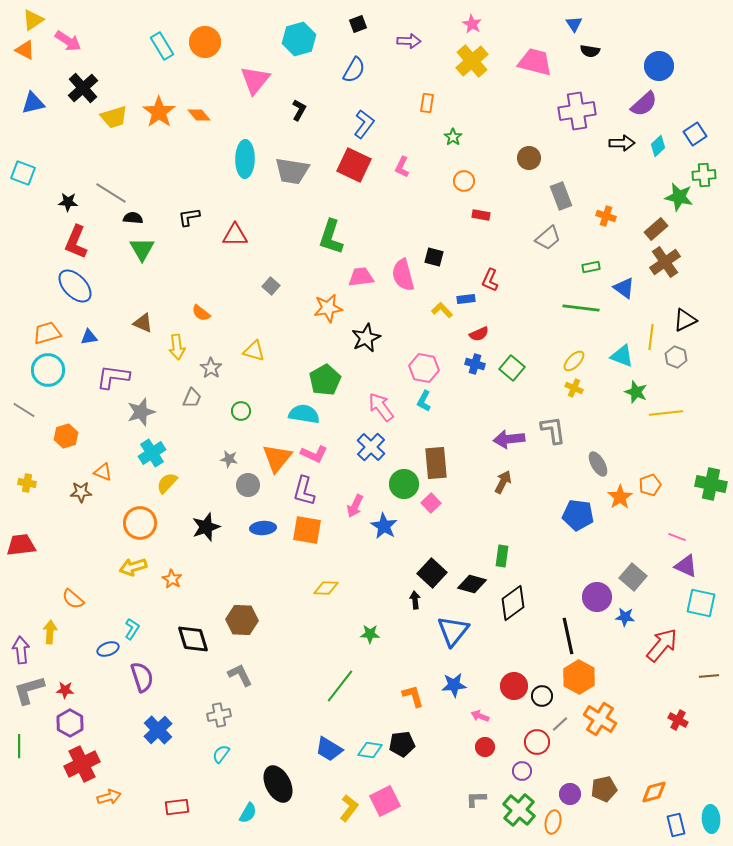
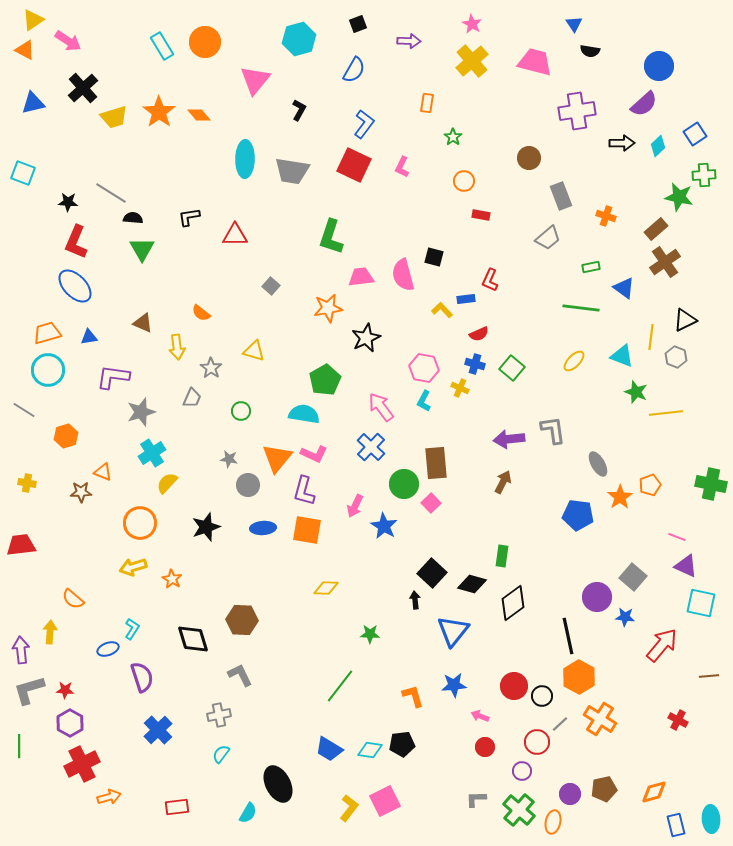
yellow cross at (574, 388): moved 114 px left
